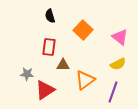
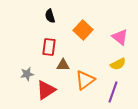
gray star: rotated 16 degrees counterclockwise
red triangle: moved 1 px right
